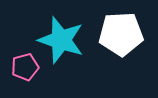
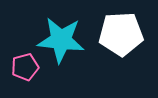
cyan star: rotated 12 degrees counterclockwise
